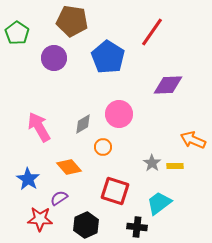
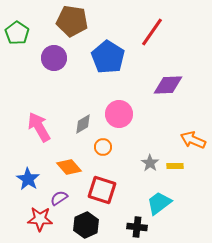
gray star: moved 2 px left
red square: moved 13 px left, 1 px up
